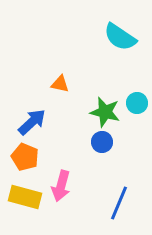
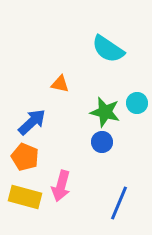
cyan semicircle: moved 12 px left, 12 px down
